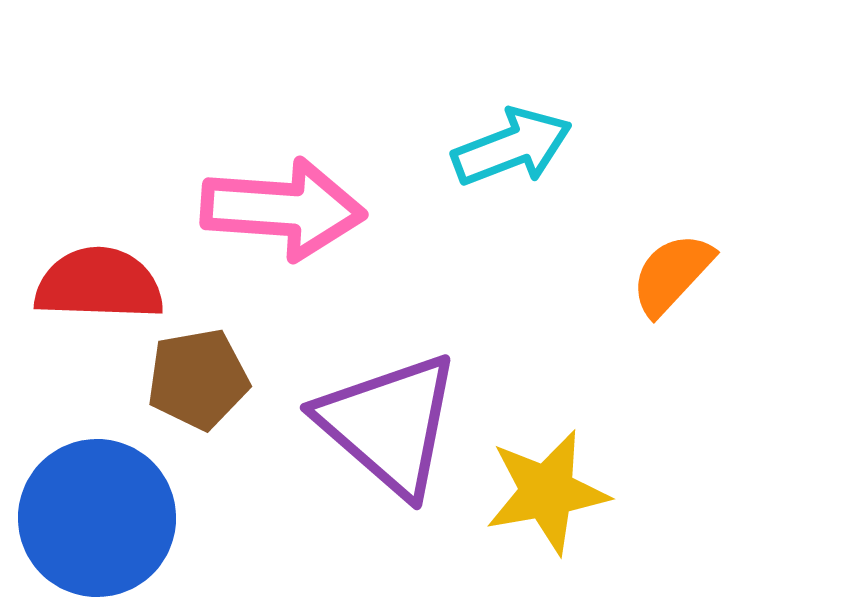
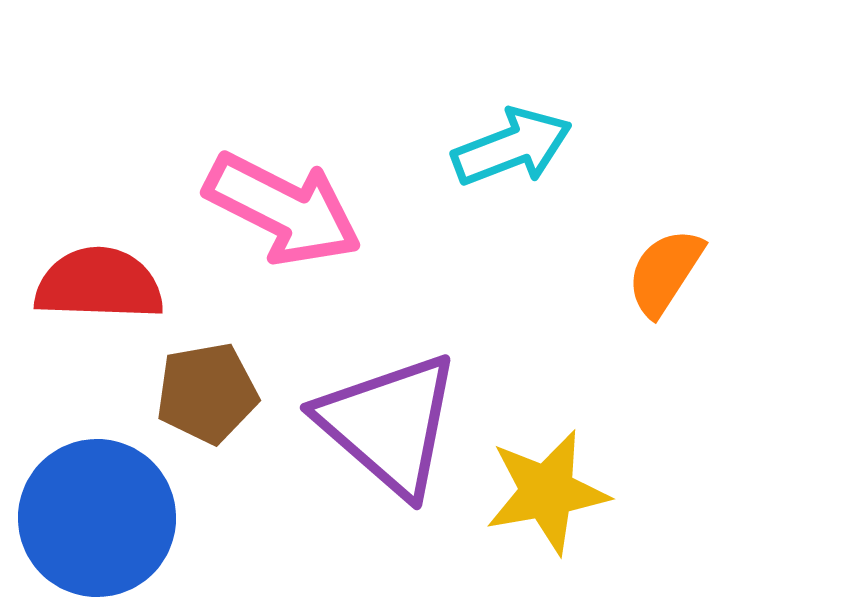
pink arrow: rotated 23 degrees clockwise
orange semicircle: moved 7 px left, 2 px up; rotated 10 degrees counterclockwise
brown pentagon: moved 9 px right, 14 px down
